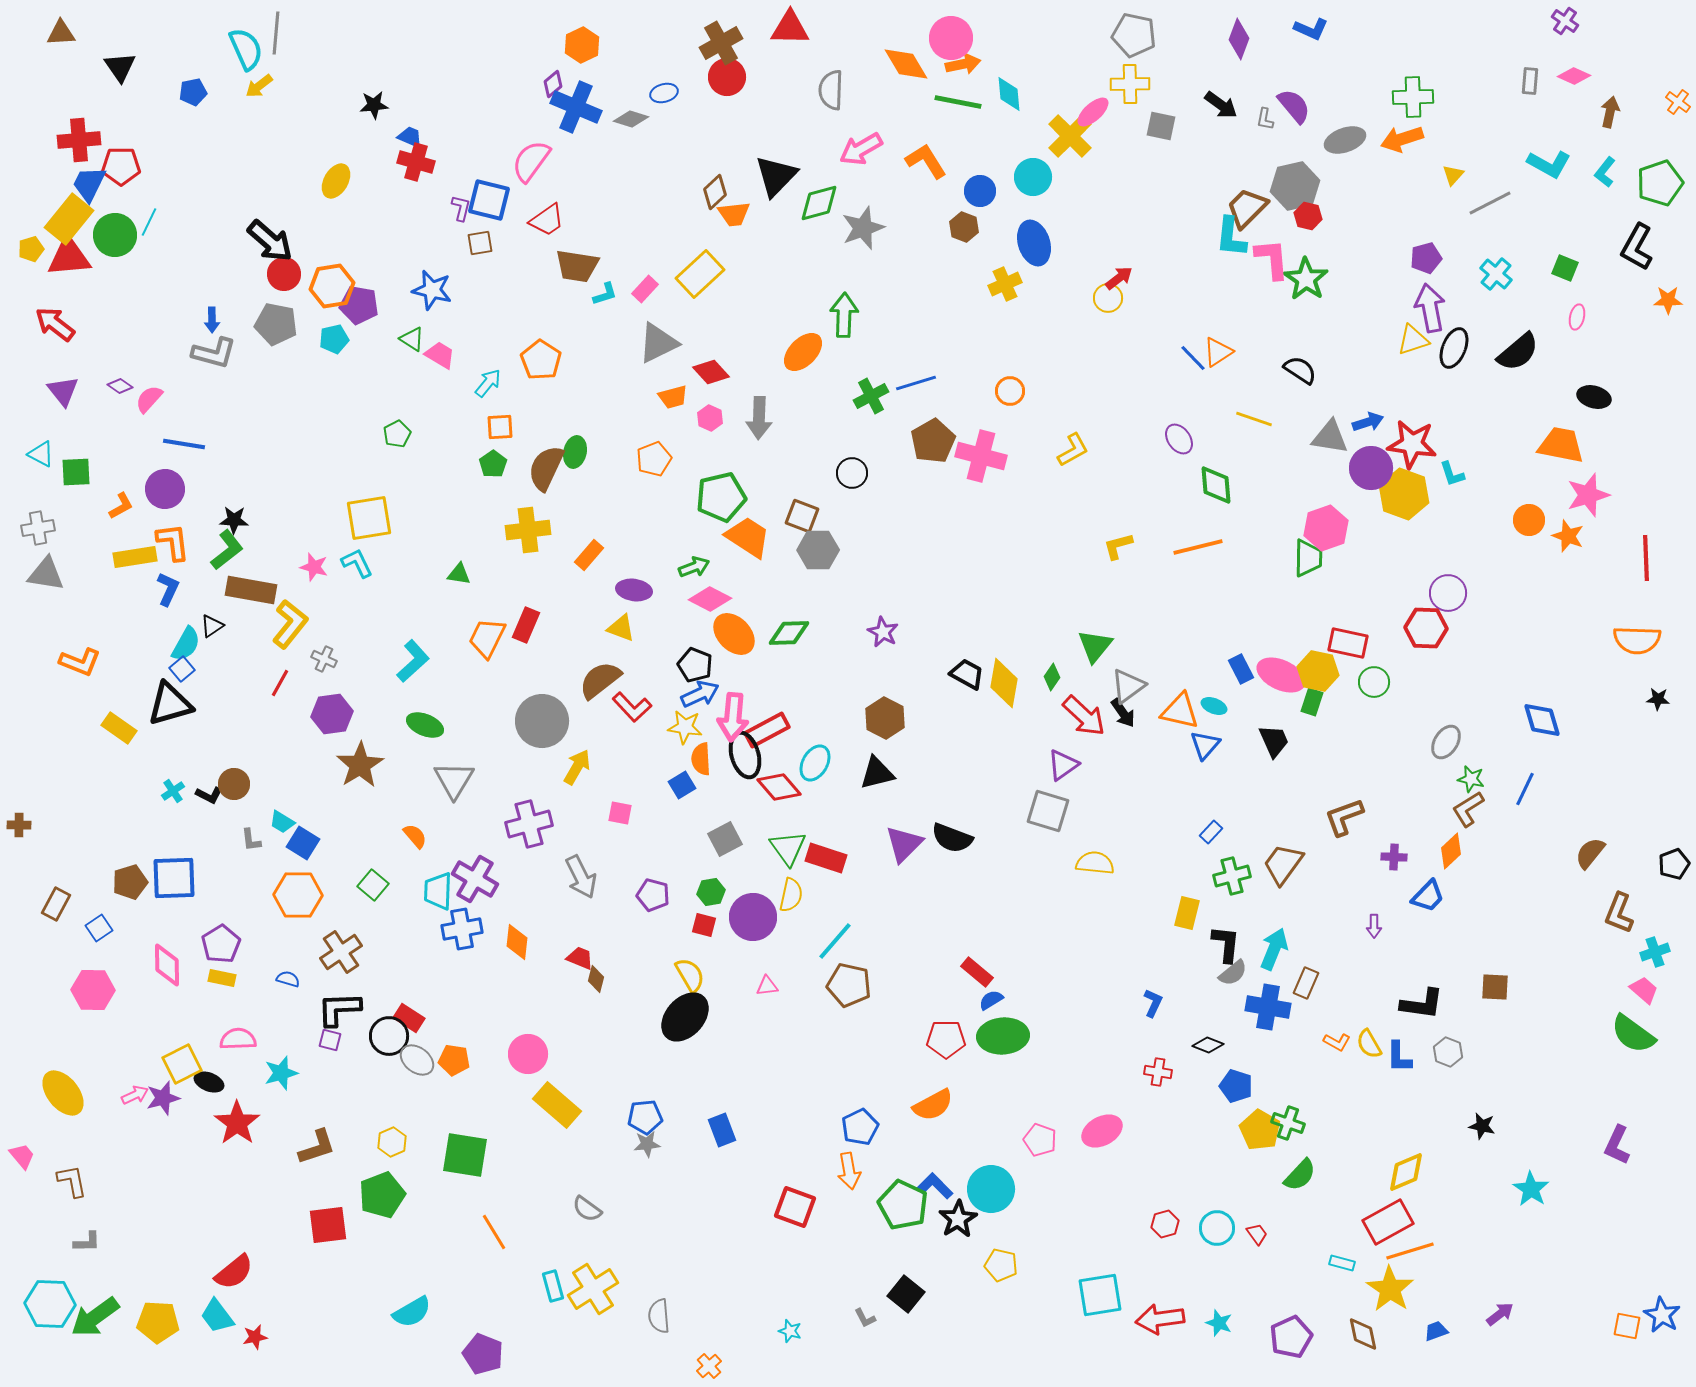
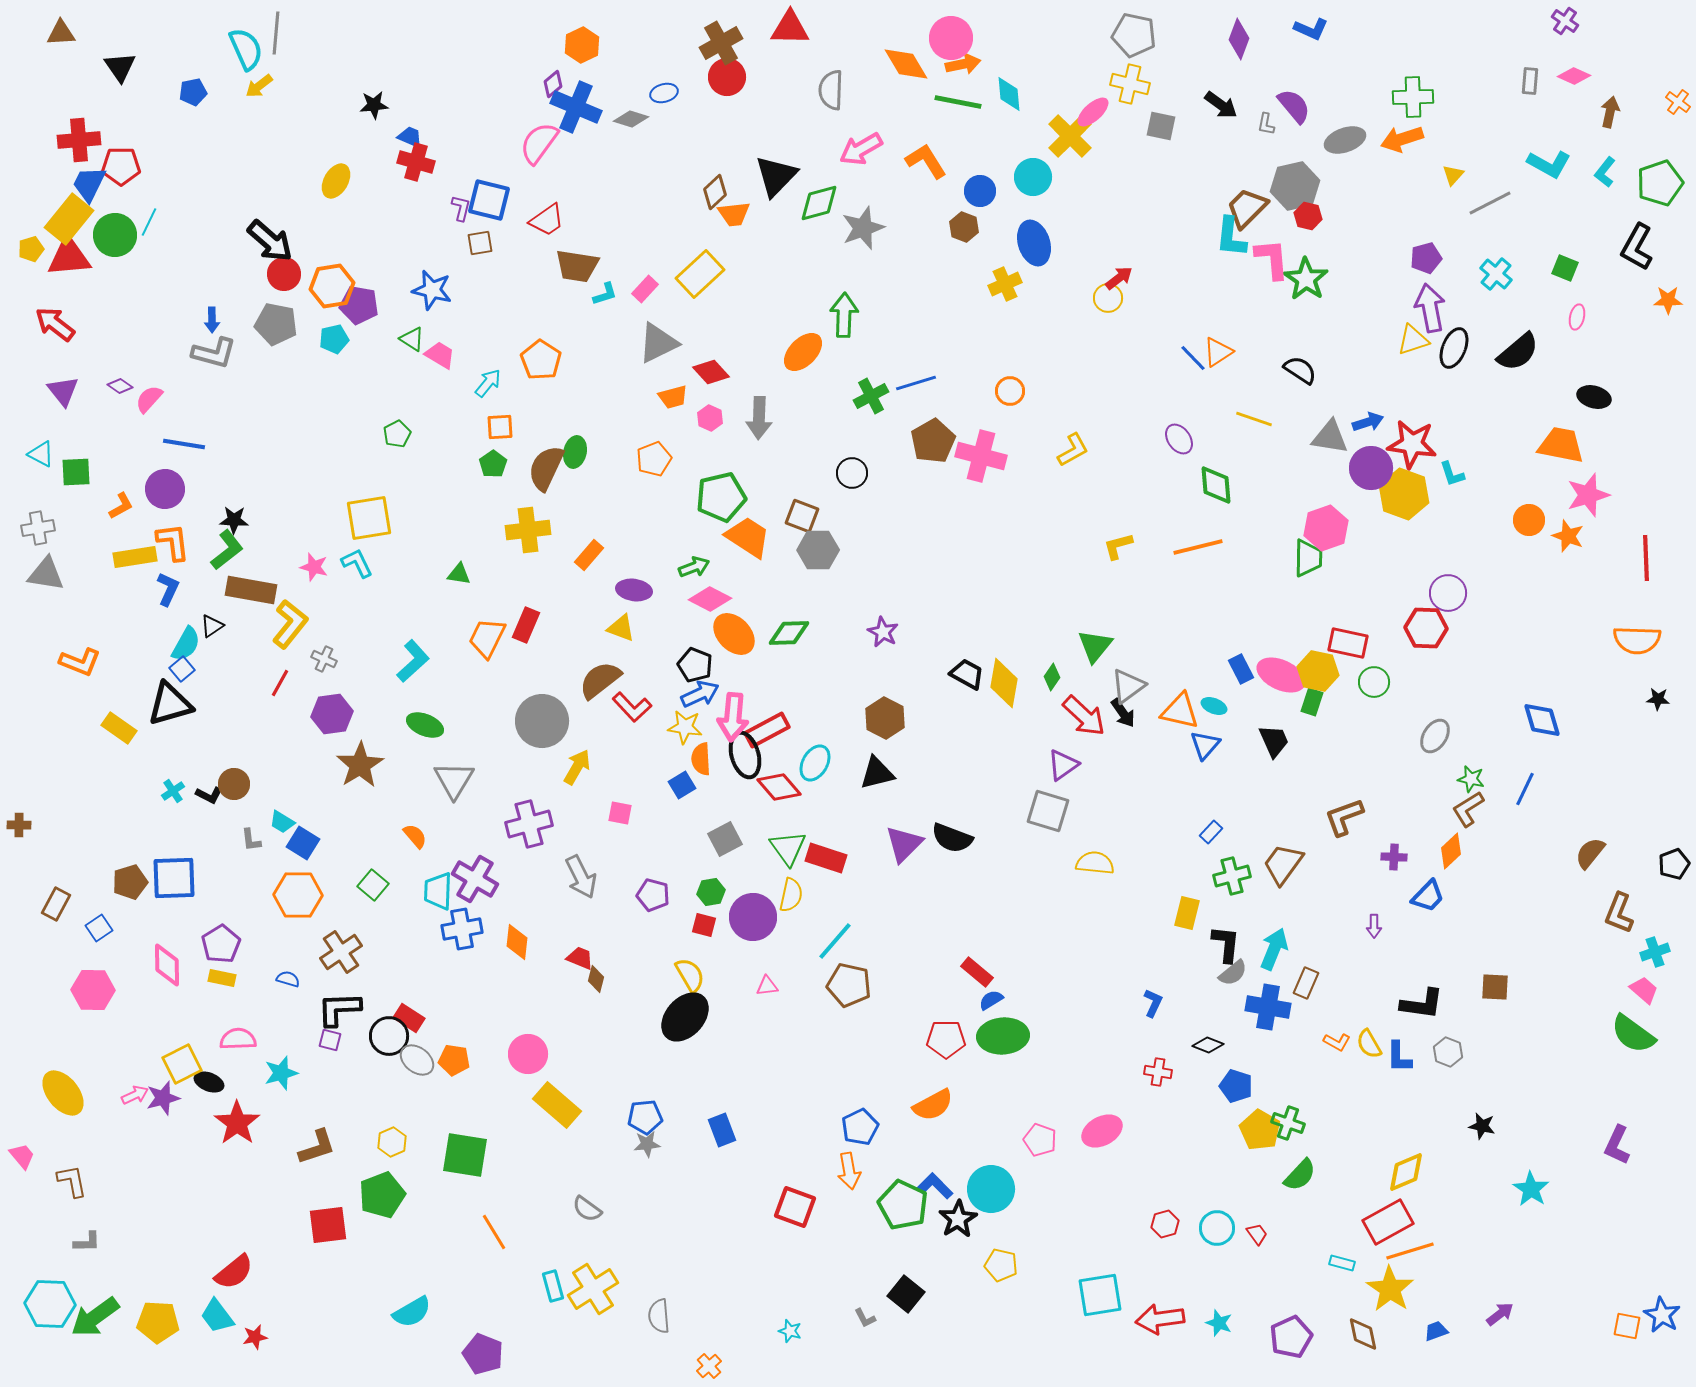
yellow cross at (1130, 84): rotated 15 degrees clockwise
gray L-shape at (1265, 119): moved 1 px right, 5 px down
pink semicircle at (531, 161): moved 8 px right, 18 px up
gray ellipse at (1446, 742): moved 11 px left, 6 px up
